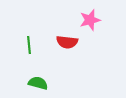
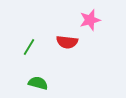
green line: moved 2 px down; rotated 36 degrees clockwise
